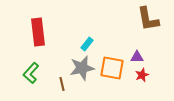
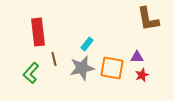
brown line: moved 8 px left, 25 px up
